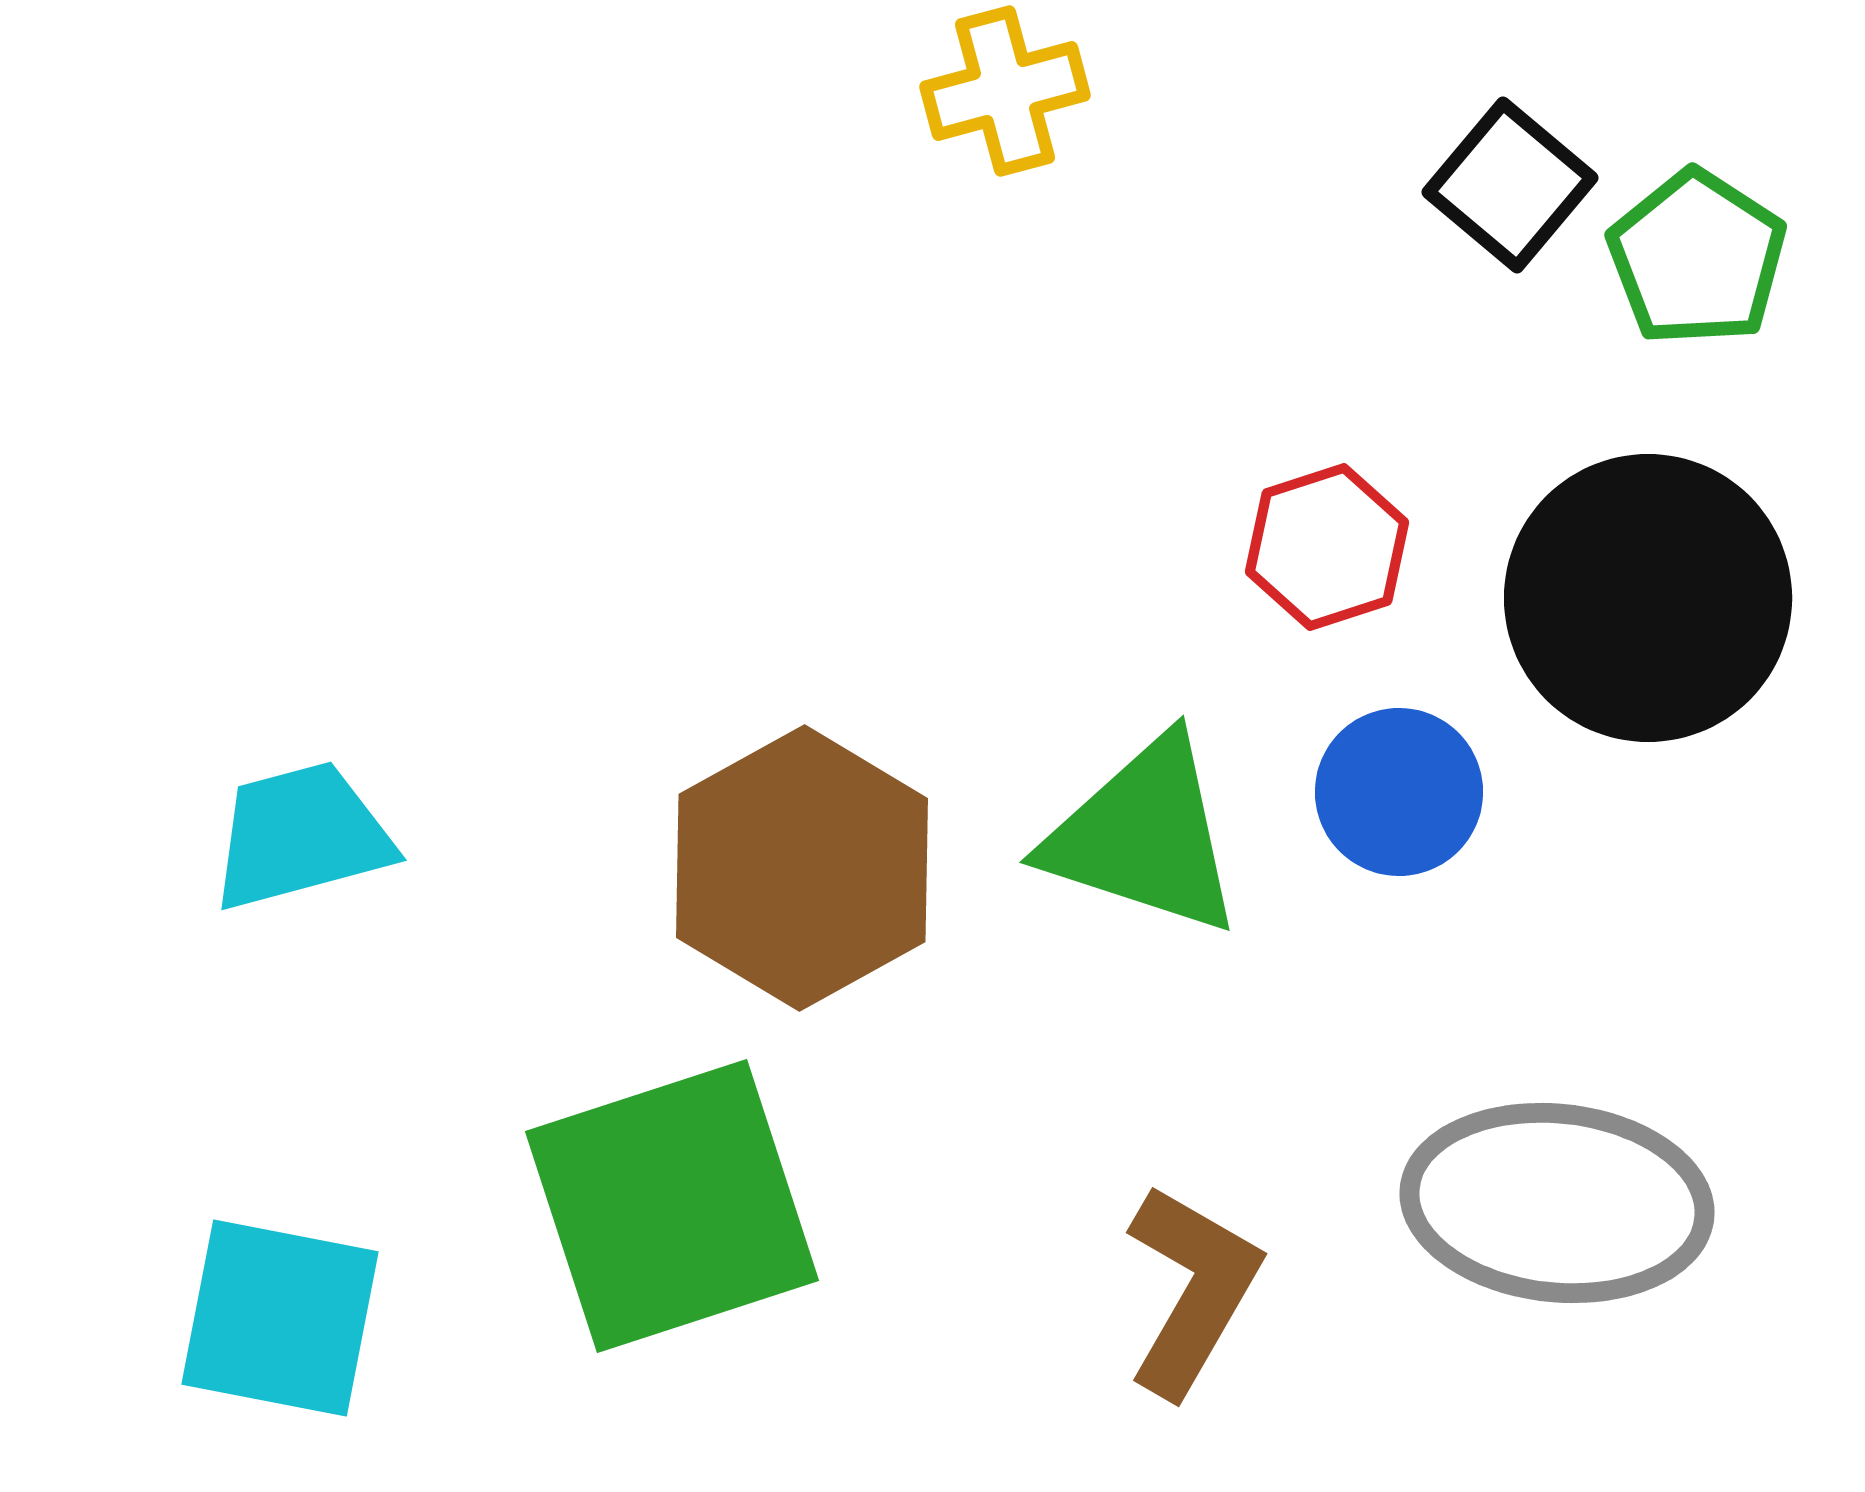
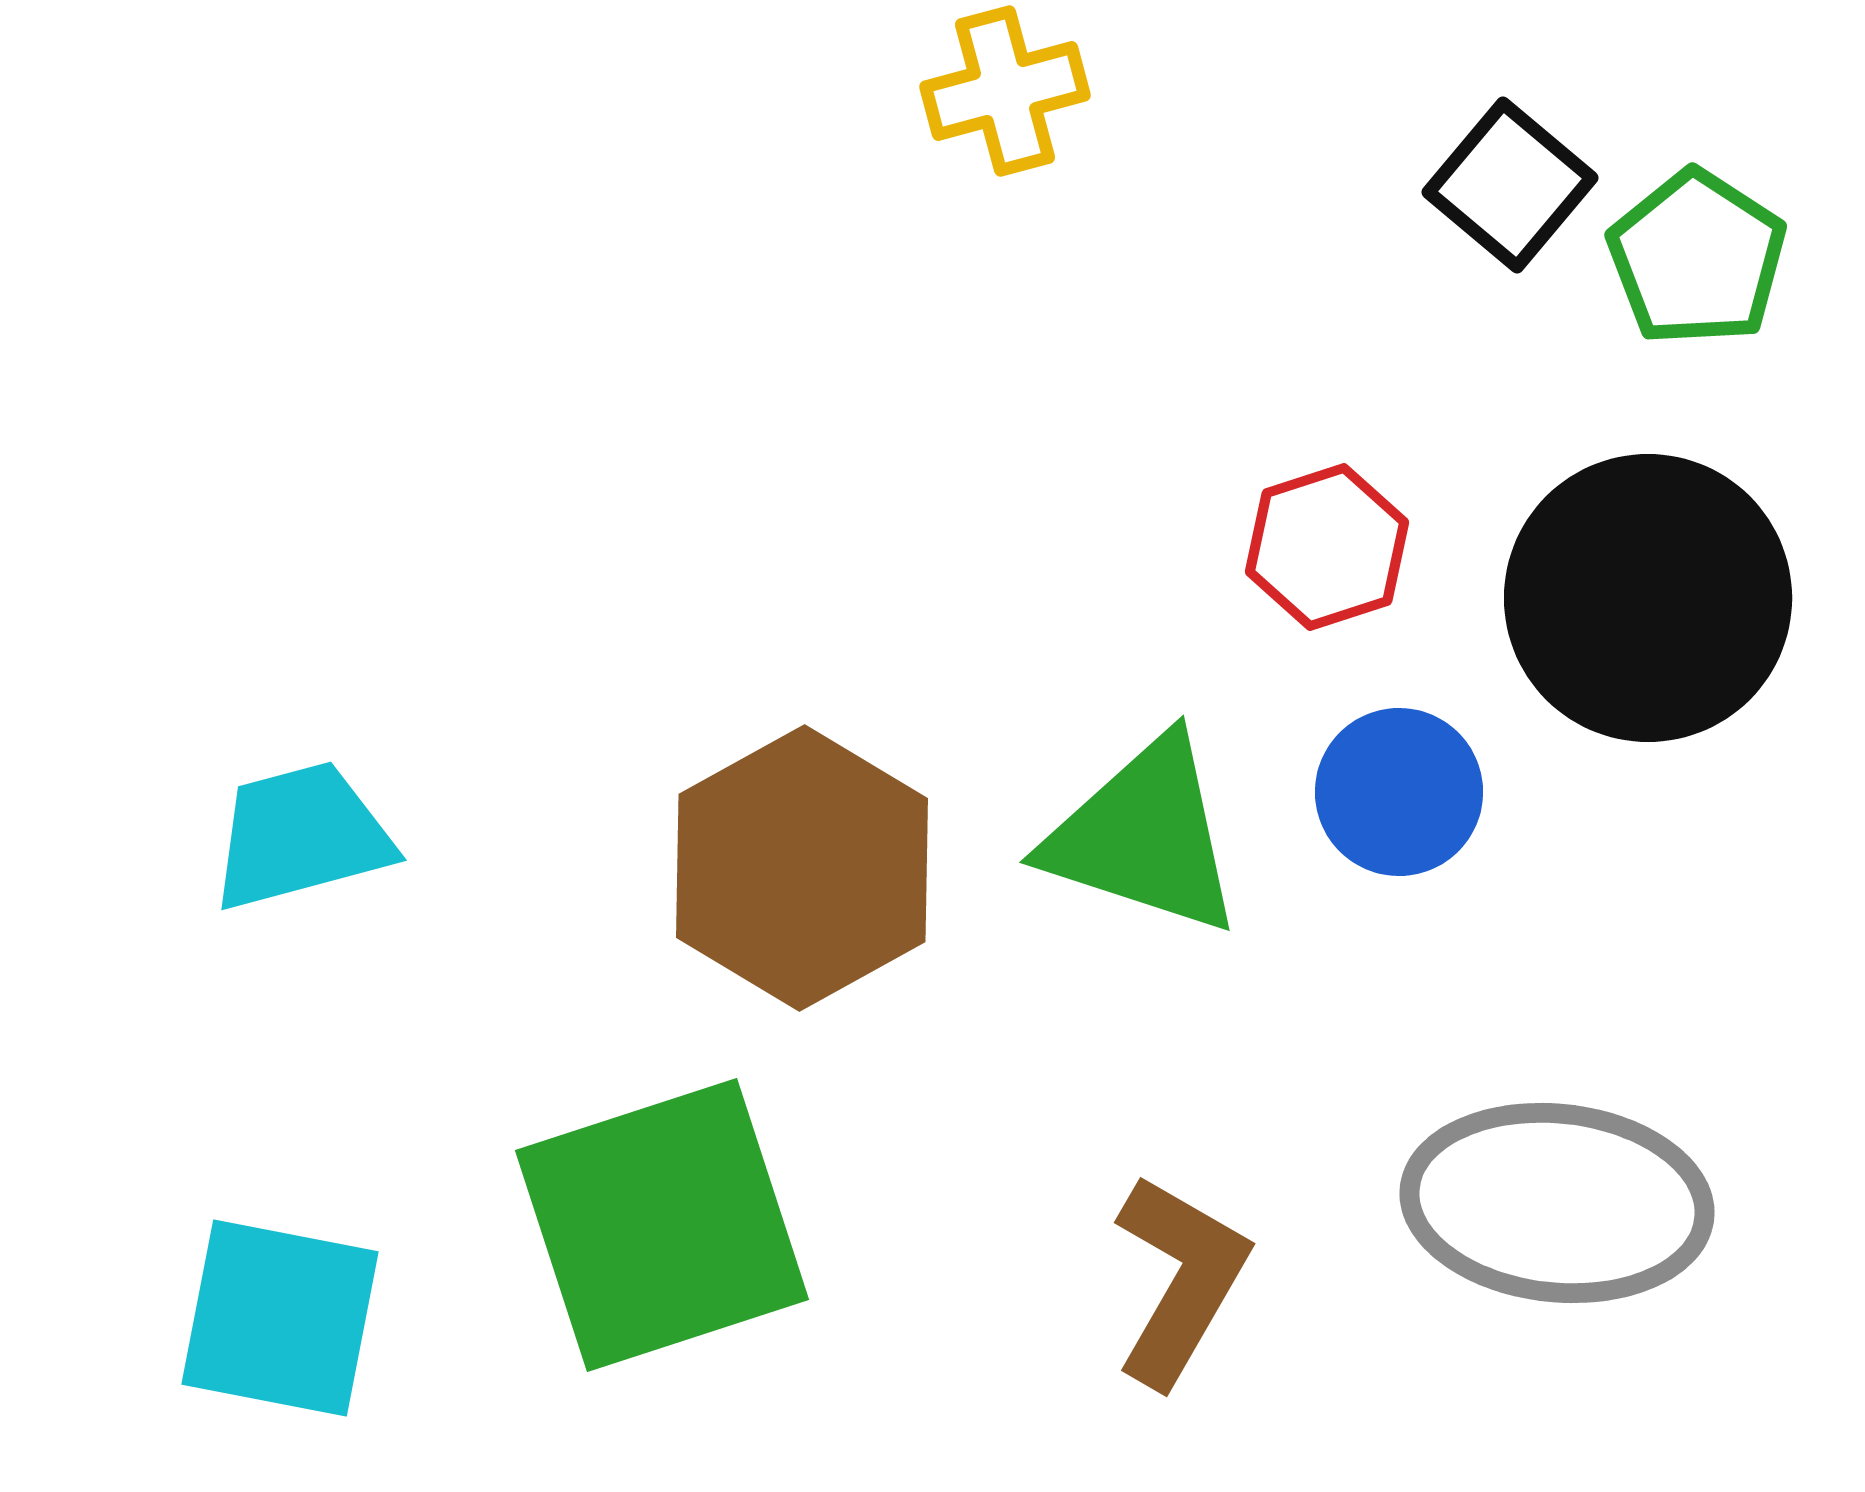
green square: moved 10 px left, 19 px down
brown L-shape: moved 12 px left, 10 px up
